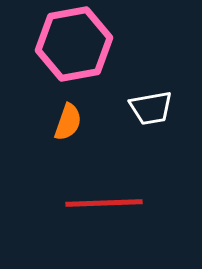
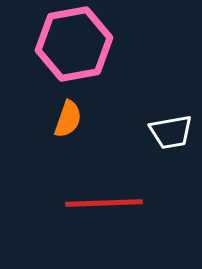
white trapezoid: moved 20 px right, 24 px down
orange semicircle: moved 3 px up
